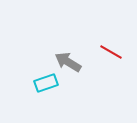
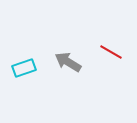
cyan rectangle: moved 22 px left, 15 px up
